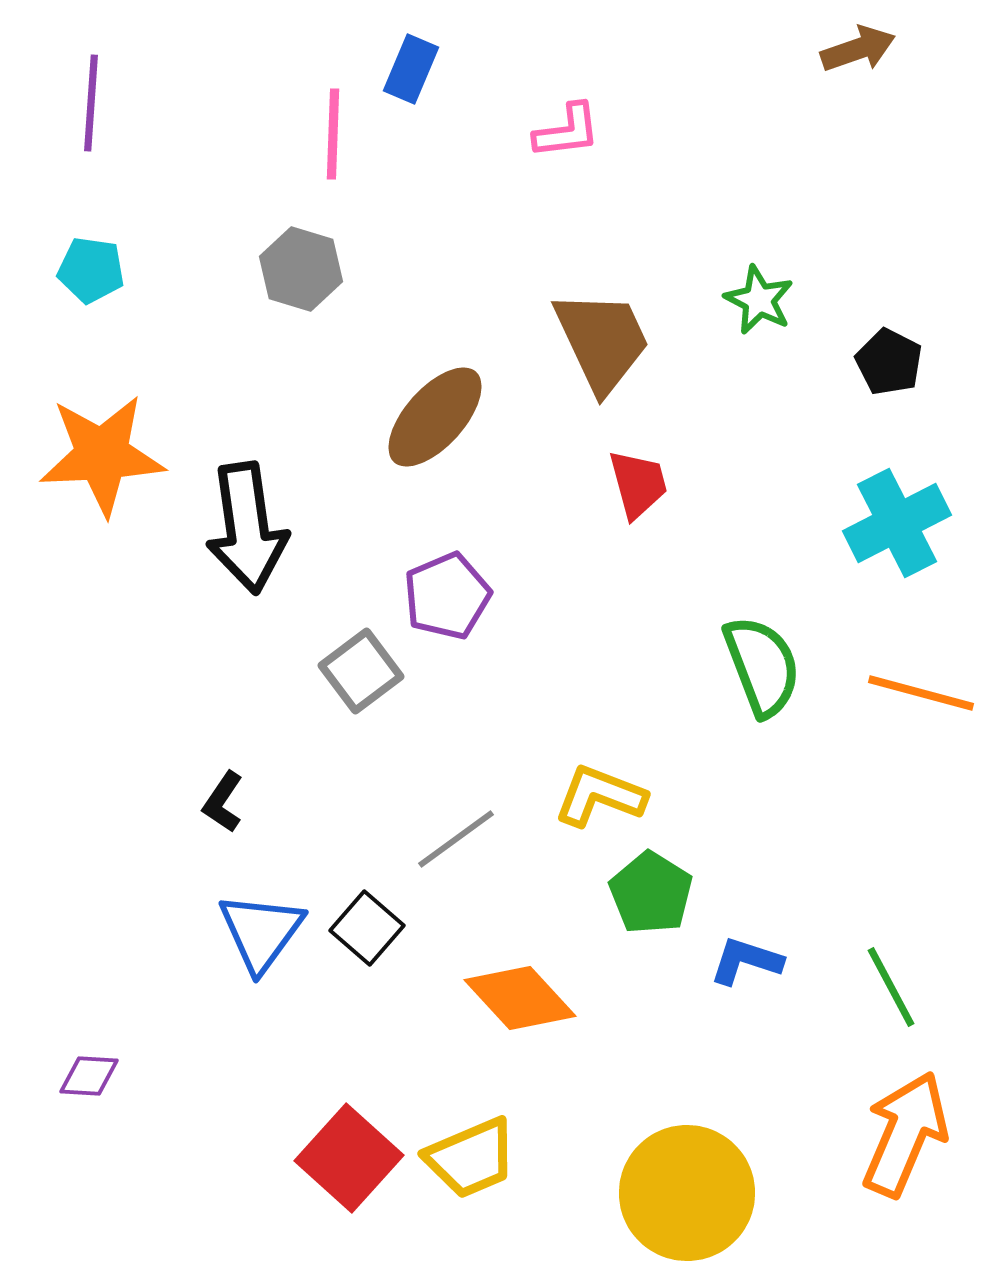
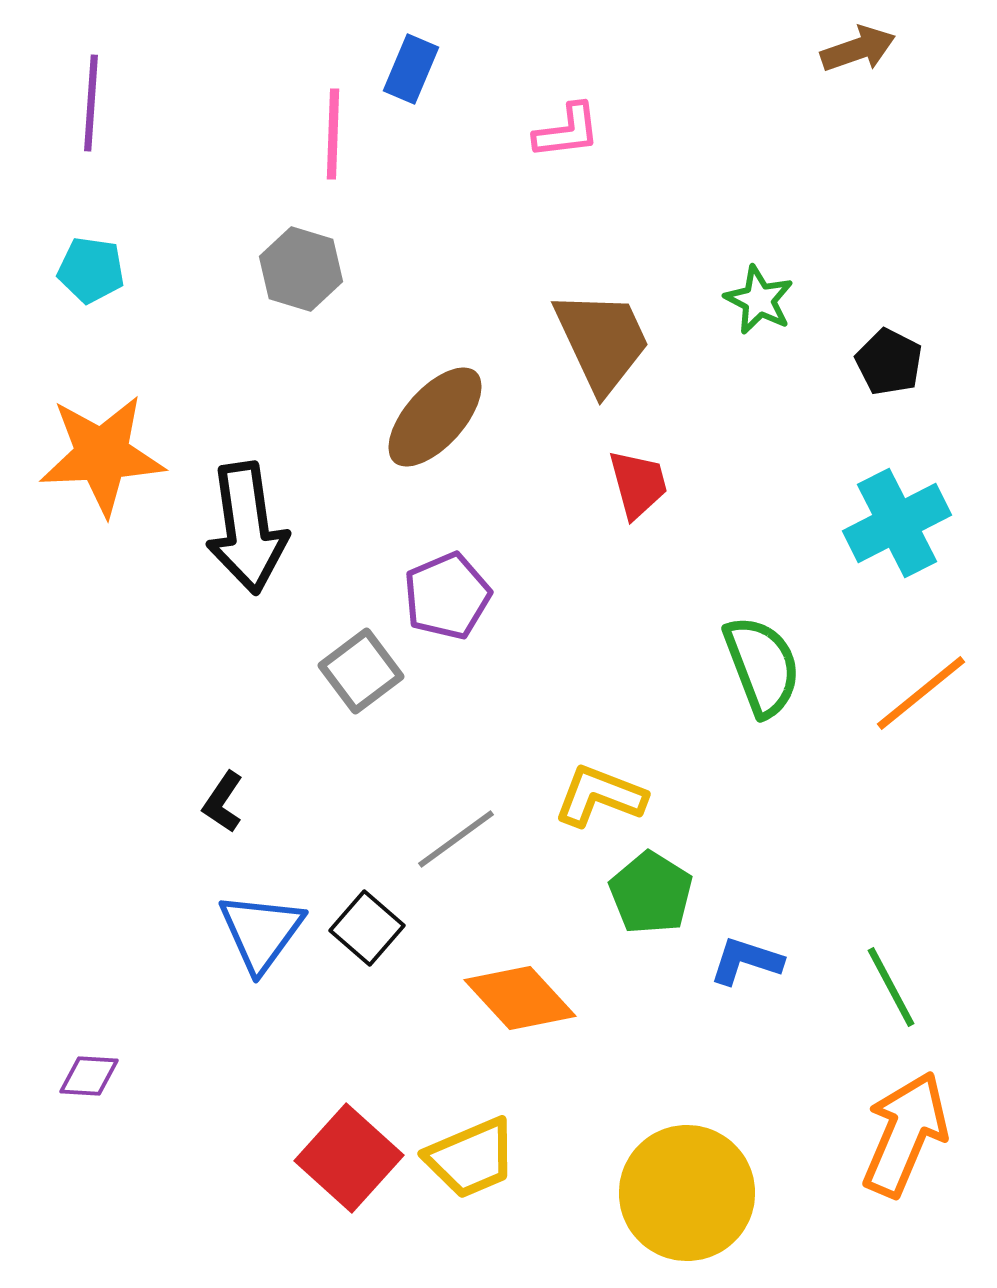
orange line: rotated 54 degrees counterclockwise
